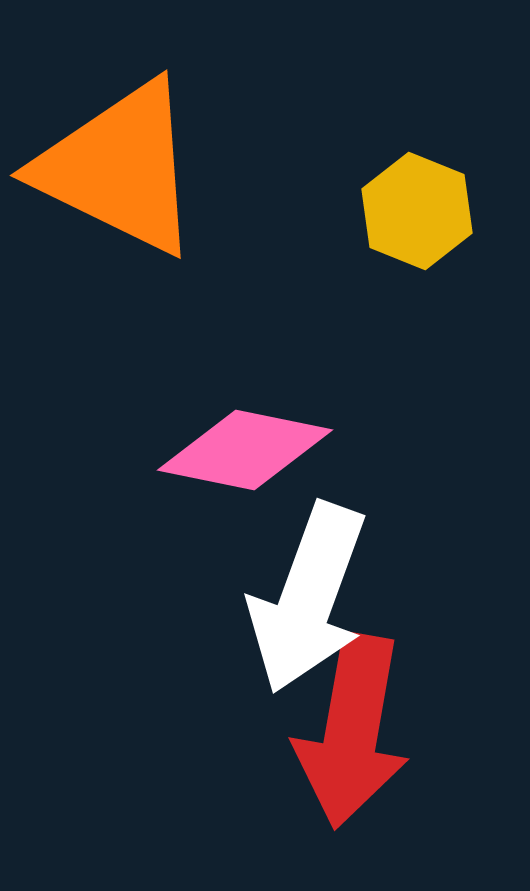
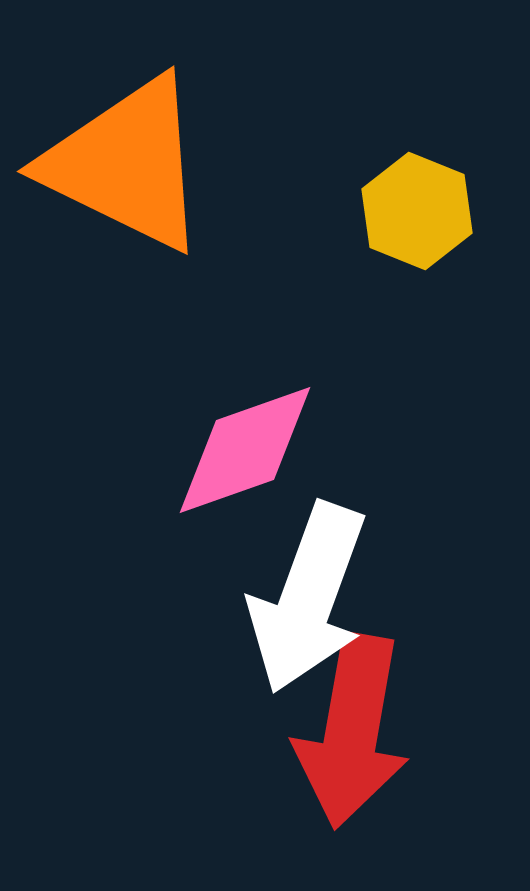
orange triangle: moved 7 px right, 4 px up
pink diamond: rotated 31 degrees counterclockwise
